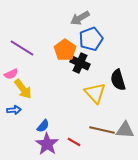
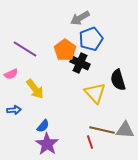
purple line: moved 3 px right, 1 px down
yellow arrow: moved 12 px right
red line: moved 16 px right; rotated 40 degrees clockwise
